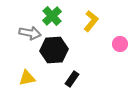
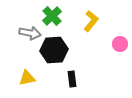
black rectangle: rotated 42 degrees counterclockwise
